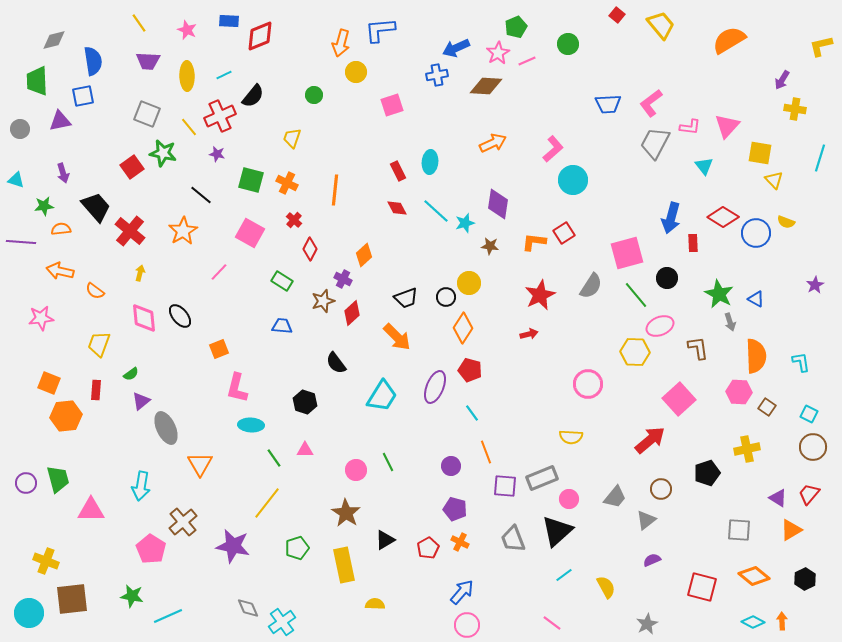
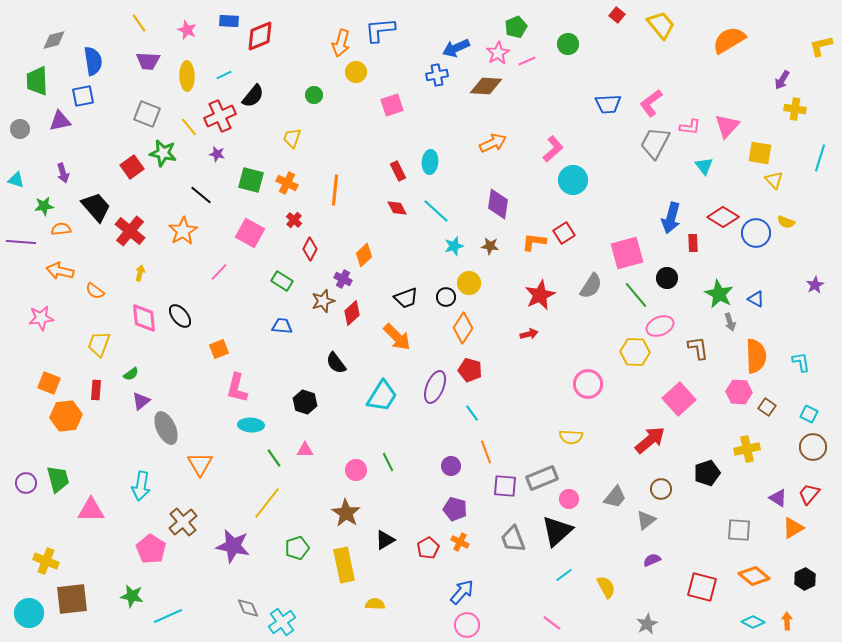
cyan star at (465, 223): moved 11 px left, 23 px down
orange triangle at (791, 530): moved 2 px right, 2 px up
orange arrow at (782, 621): moved 5 px right
